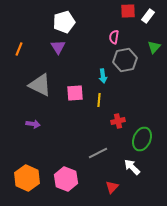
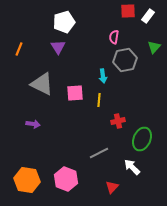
gray triangle: moved 2 px right, 1 px up
gray line: moved 1 px right
orange hexagon: moved 2 px down; rotated 15 degrees counterclockwise
